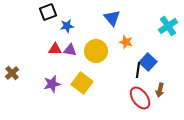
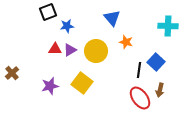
cyan cross: rotated 36 degrees clockwise
purple triangle: rotated 40 degrees counterclockwise
blue square: moved 8 px right
black line: moved 1 px right
purple star: moved 2 px left, 2 px down
